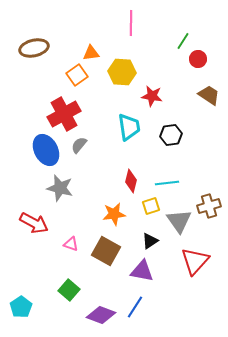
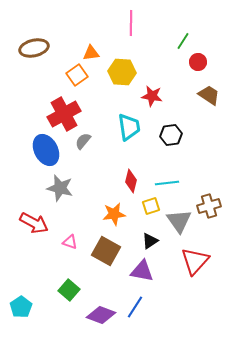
red circle: moved 3 px down
gray semicircle: moved 4 px right, 4 px up
pink triangle: moved 1 px left, 2 px up
